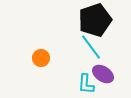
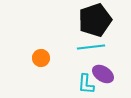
cyan line: rotated 60 degrees counterclockwise
